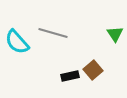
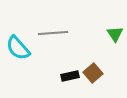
gray line: rotated 20 degrees counterclockwise
cyan semicircle: moved 1 px right, 6 px down
brown square: moved 3 px down
